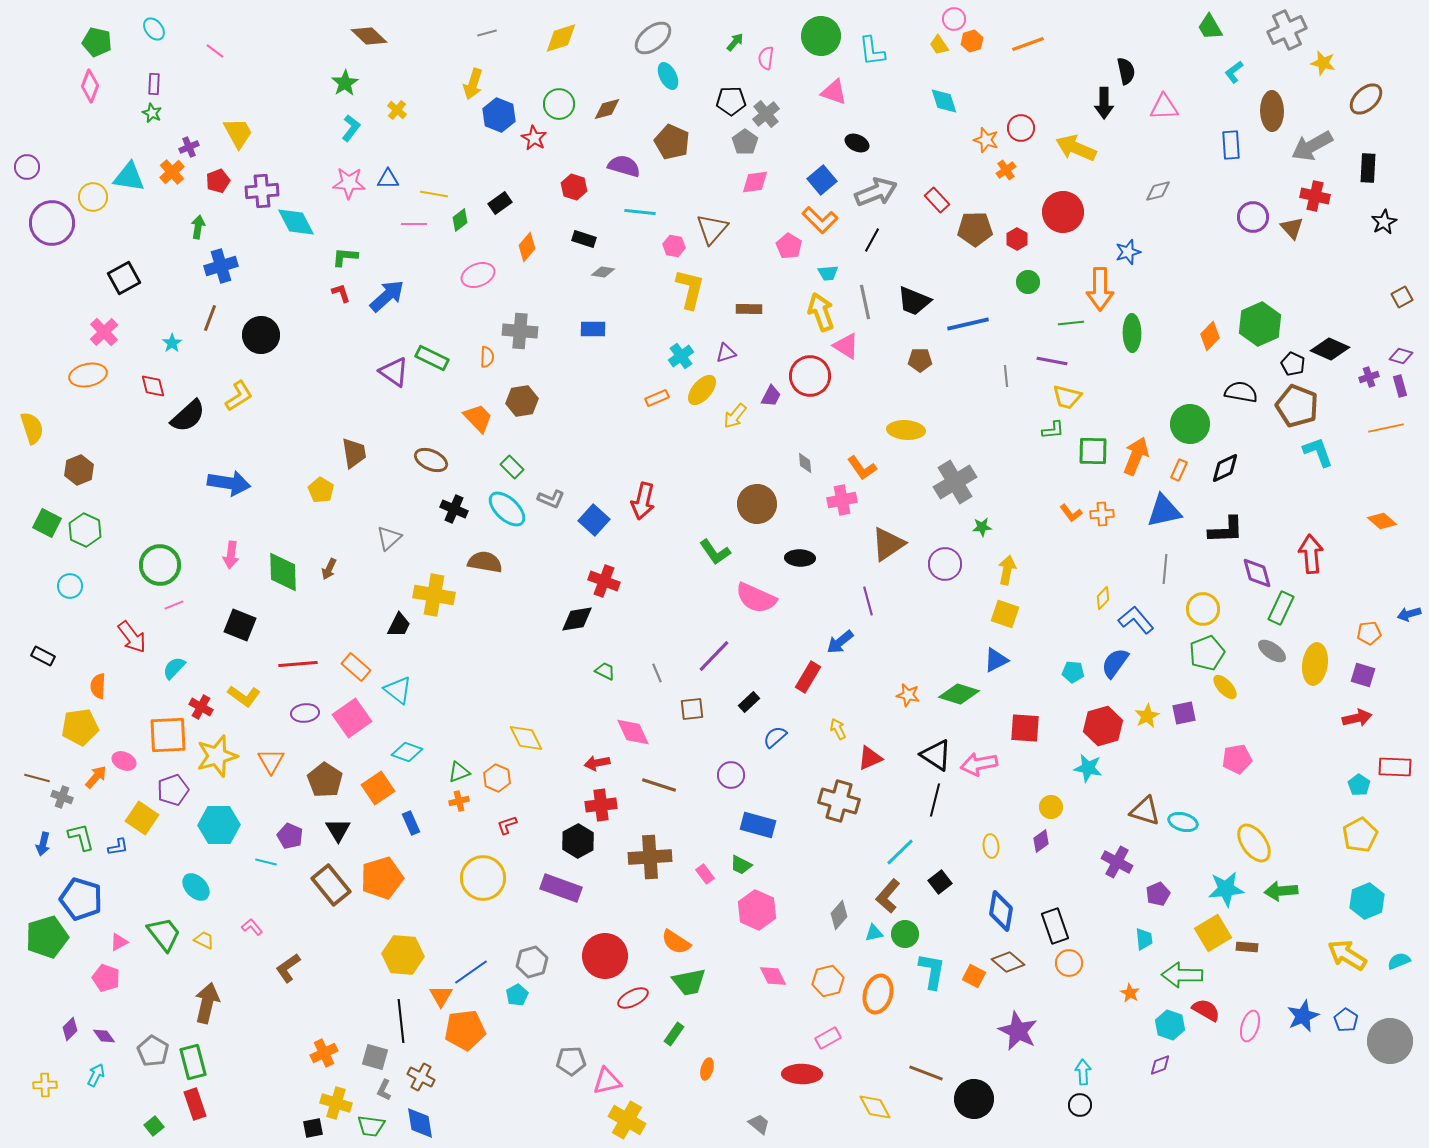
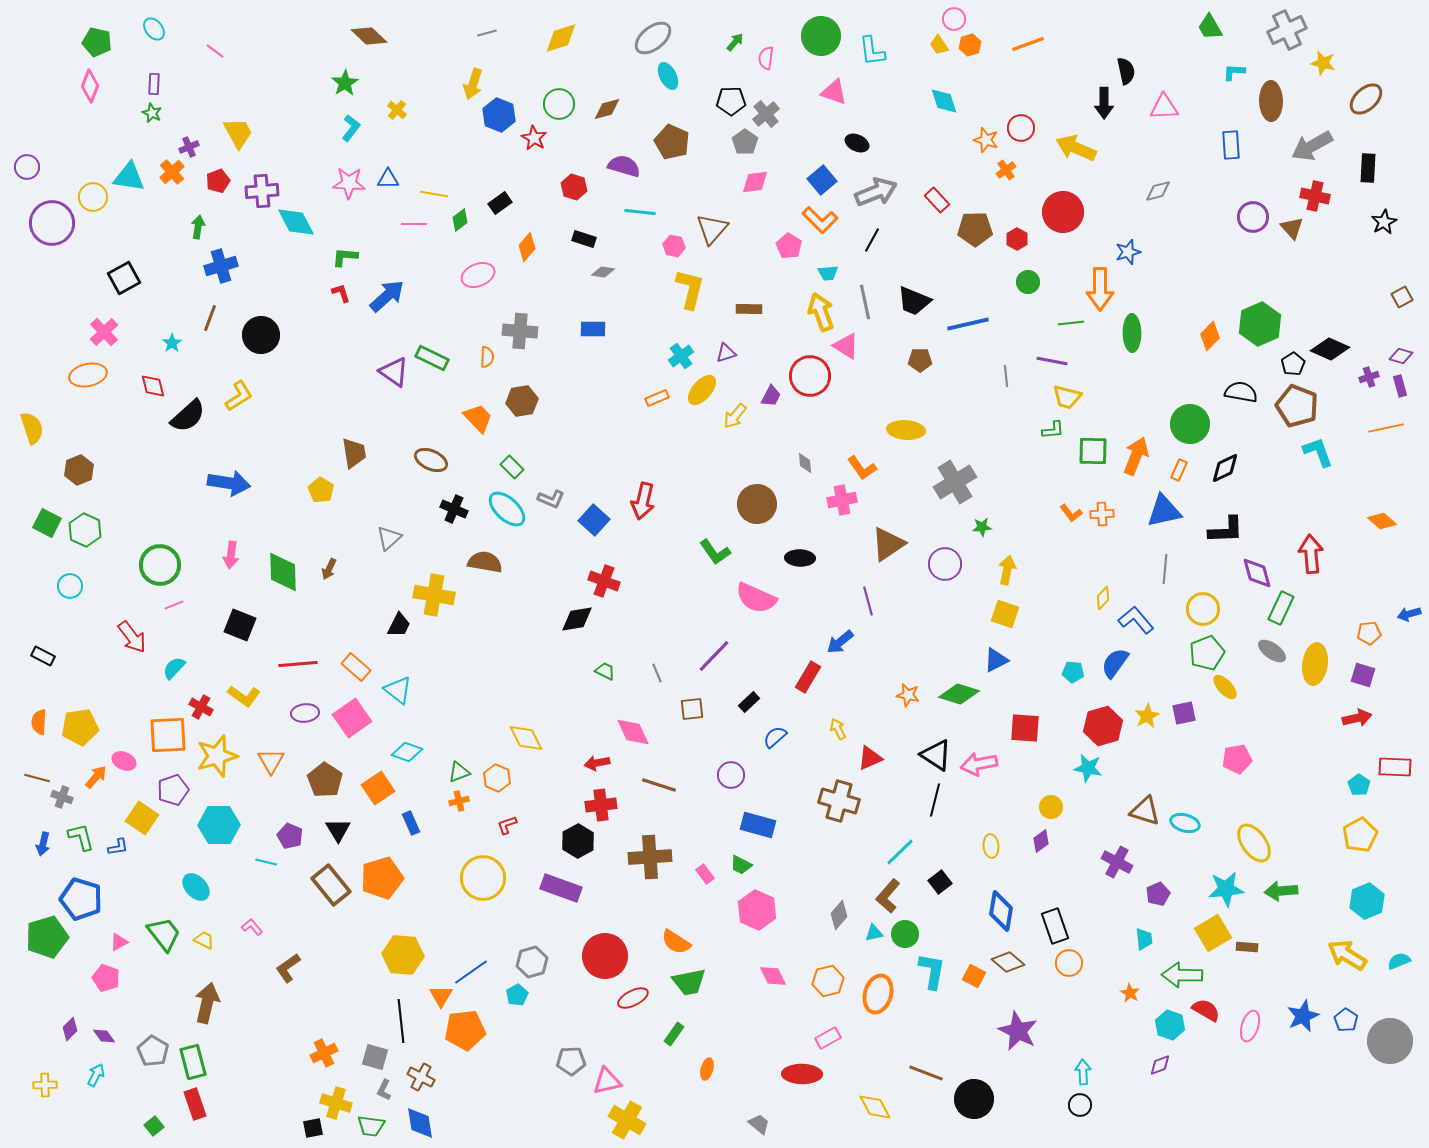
orange hexagon at (972, 41): moved 2 px left, 4 px down
cyan L-shape at (1234, 72): rotated 40 degrees clockwise
brown ellipse at (1272, 111): moved 1 px left, 10 px up
black pentagon at (1293, 364): rotated 15 degrees clockwise
orange semicircle at (98, 686): moved 59 px left, 36 px down
cyan ellipse at (1183, 822): moved 2 px right, 1 px down
